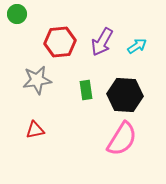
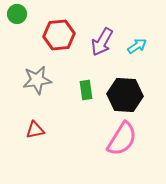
red hexagon: moved 1 px left, 7 px up
